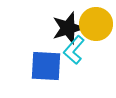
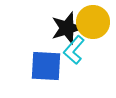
yellow circle: moved 3 px left, 2 px up
black star: moved 1 px left
